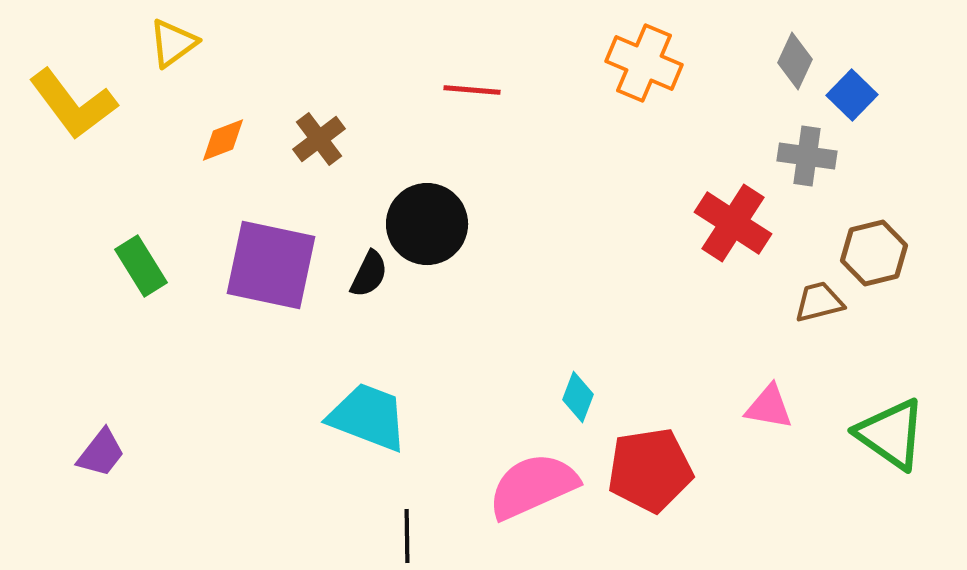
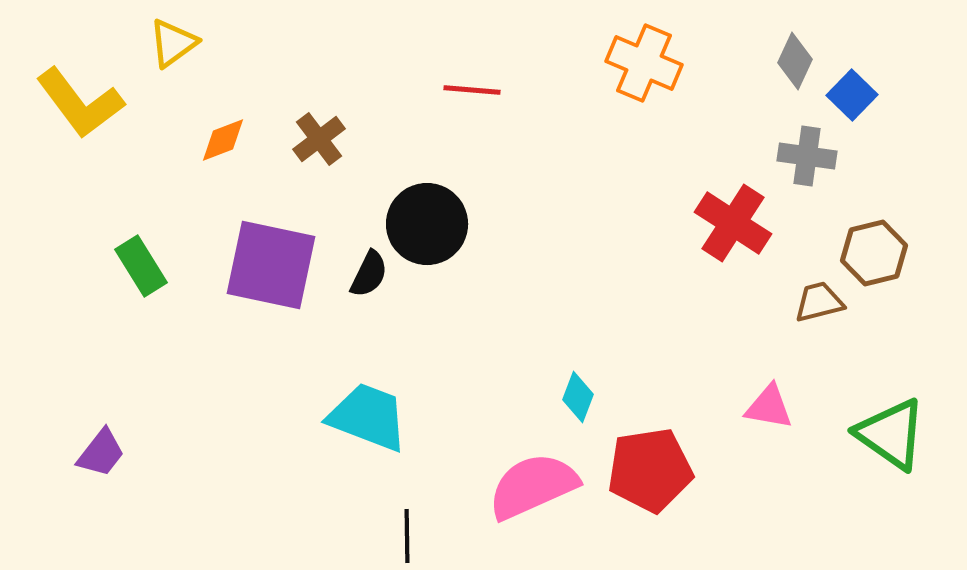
yellow L-shape: moved 7 px right, 1 px up
